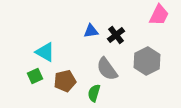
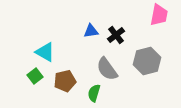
pink trapezoid: rotated 15 degrees counterclockwise
gray hexagon: rotated 12 degrees clockwise
green square: rotated 14 degrees counterclockwise
